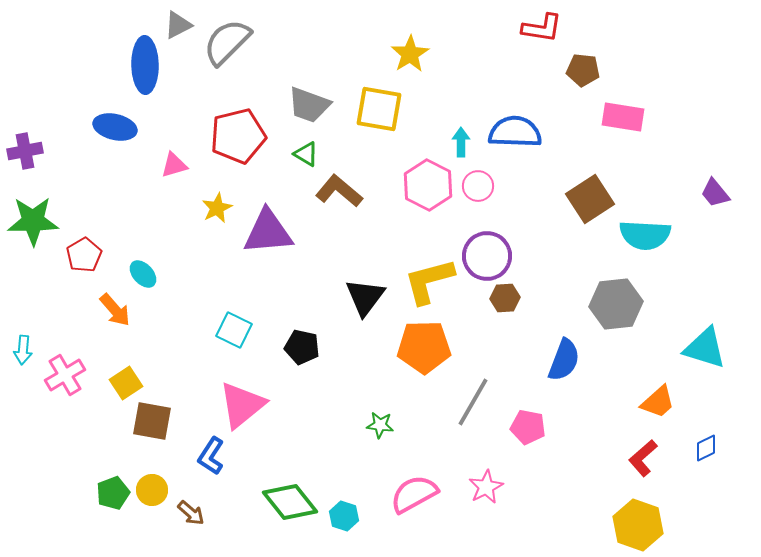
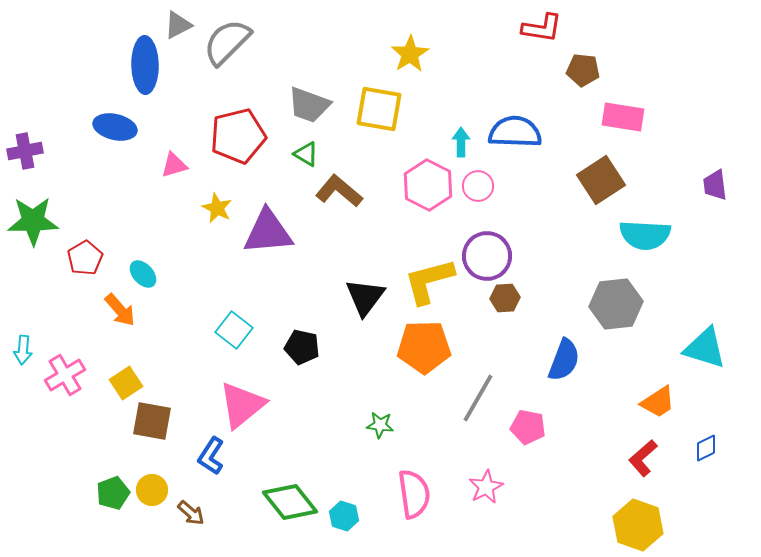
purple trapezoid at (715, 193): moved 8 px up; rotated 32 degrees clockwise
brown square at (590, 199): moved 11 px right, 19 px up
yellow star at (217, 208): rotated 20 degrees counterclockwise
red pentagon at (84, 255): moved 1 px right, 3 px down
orange arrow at (115, 310): moved 5 px right
cyan square at (234, 330): rotated 12 degrees clockwise
gray line at (473, 402): moved 5 px right, 4 px up
orange trapezoid at (658, 402): rotated 9 degrees clockwise
pink semicircle at (414, 494): rotated 111 degrees clockwise
